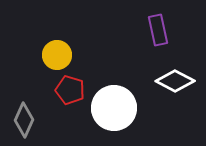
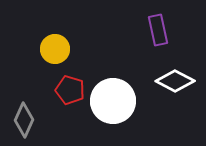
yellow circle: moved 2 px left, 6 px up
white circle: moved 1 px left, 7 px up
